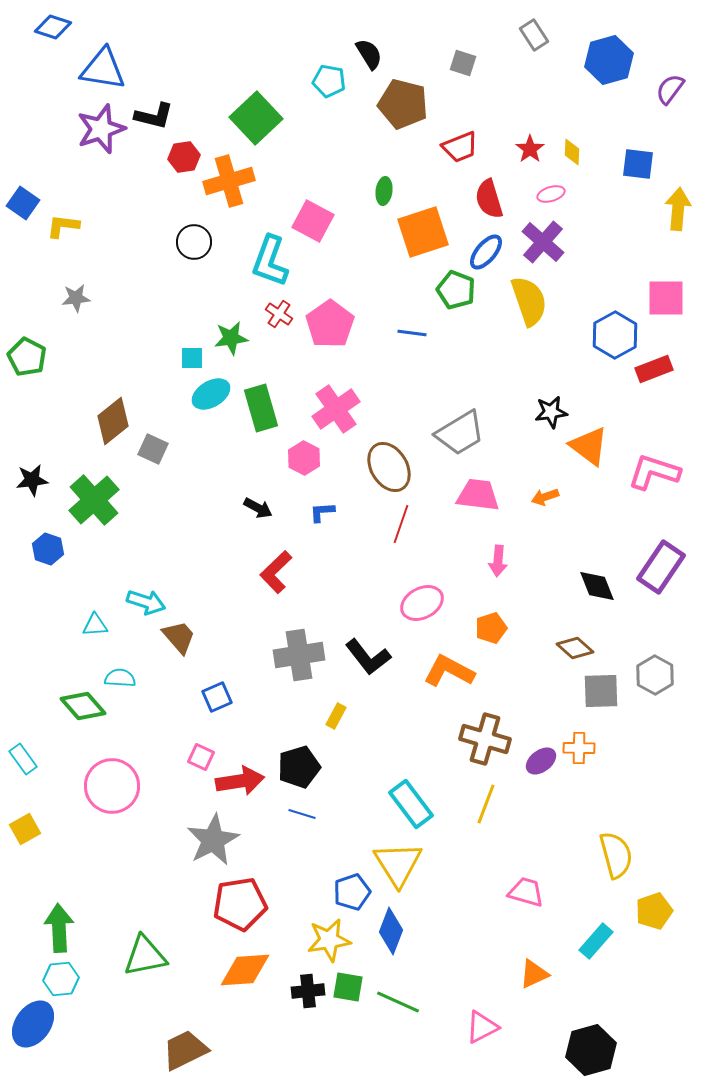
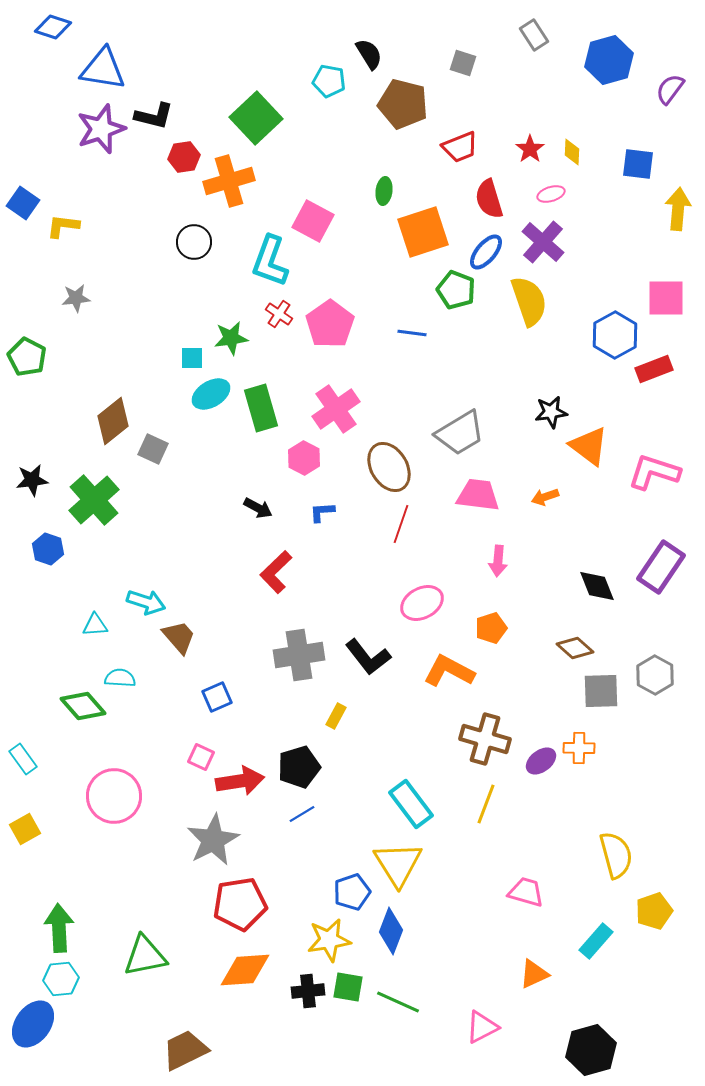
pink circle at (112, 786): moved 2 px right, 10 px down
blue line at (302, 814): rotated 48 degrees counterclockwise
